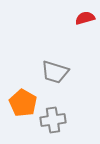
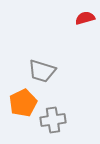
gray trapezoid: moved 13 px left, 1 px up
orange pentagon: rotated 16 degrees clockwise
